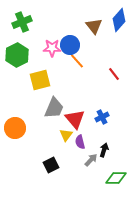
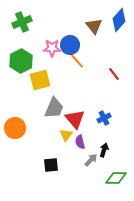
green hexagon: moved 4 px right, 6 px down
blue cross: moved 2 px right, 1 px down
black square: rotated 21 degrees clockwise
